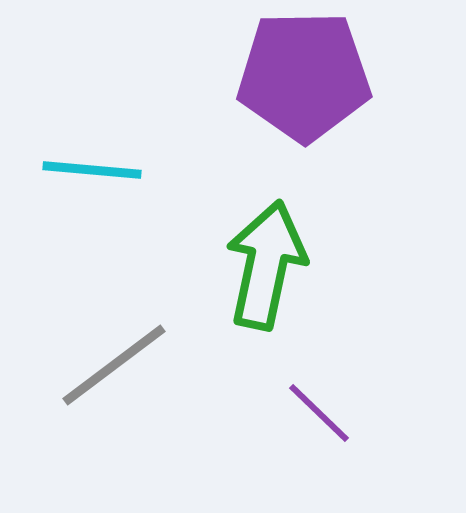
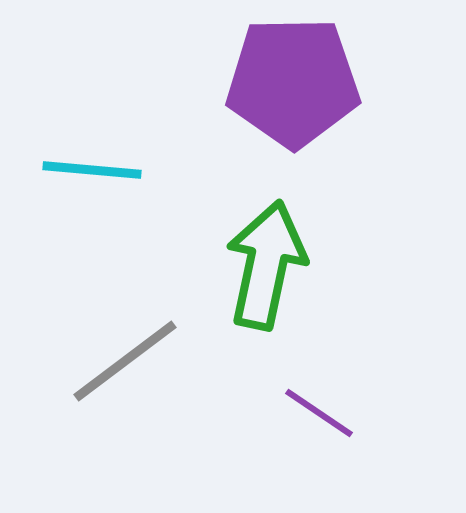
purple pentagon: moved 11 px left, 6 px down
gray line: moved 11 px right, 4 px up
purple line: rotated 10 degrees counterclockwise
